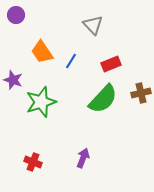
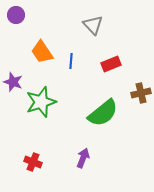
blue line: rotated 28 degrees counterclockwise
purple star: moved 2 px down
green semicircle: moved 14 px down; rotated 8 degrees clockwise
